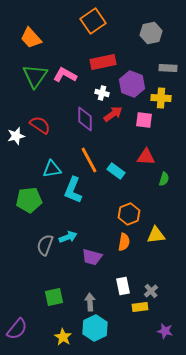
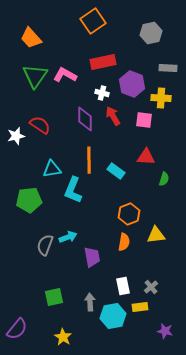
red arrow: moved 2 px down; rotated 84 degrees counterclockwise
orange line: rotated 28 degrees clockwise
purple trapezoid: rotated 115 degrees counterclockwise
gray cross: moved 4 px up
cyan hexagon: moved 18 px right, 12 px up; rotated 15 degrees clockwise
